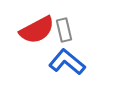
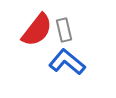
red semicircle: rotated 24 degrees counterclockwise
